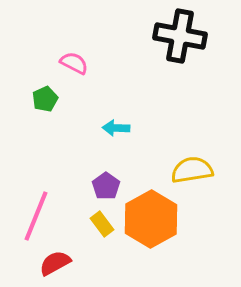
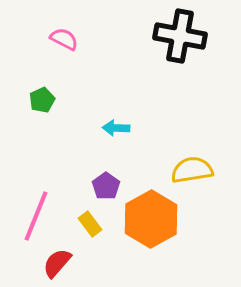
pink semicircle: moved 10 px left, 24 px up
green pentagon: moved 3 px left, 1 px down
yellow rectangle: moved 12 px left
red semicircle: moved 2 px right; rotated 20 degrees counterclockwise
